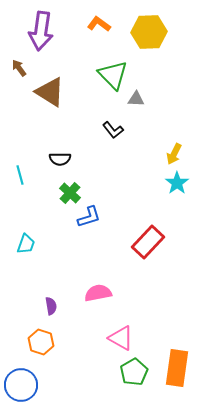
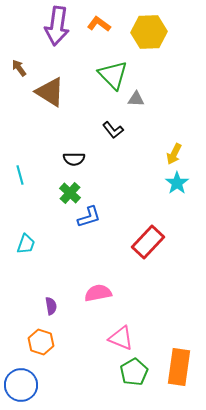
purple arrow: moved 16 px right, 5 px up
black semicircle: moved 14 px right
pink triangle: rotated 8 degrees counterclockwise
orange rectangle: moved 2 px right, 1 px up
